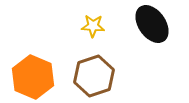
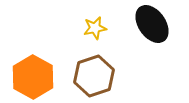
yellow star: moved 2 px right, 2 px down; rotated 15 degrees counterclockwise
orange hexagon: rotated 6 degrees clockwise
